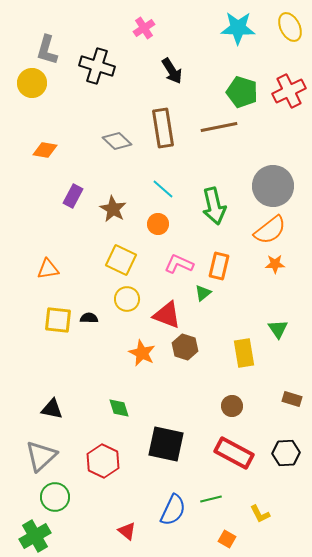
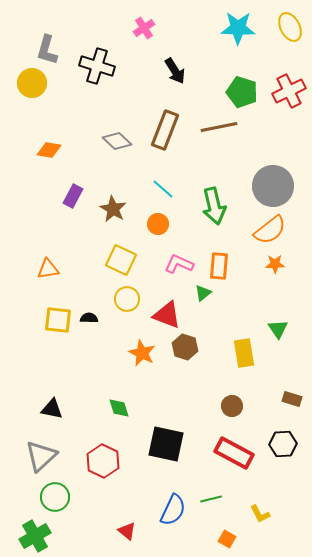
black arrow at (172, 71): moved 3 px right
brown rectangle at (163, 128): moved 2 px right, 2 px down; rotated 30 degrees clockwise
orange diamond at (45, 150): moved 4 px right
orange rectangle at (219, 266): rotated 8 degrees counterclockwise
black hexagon at (286, 453): moved 3 px left, 9 px up
